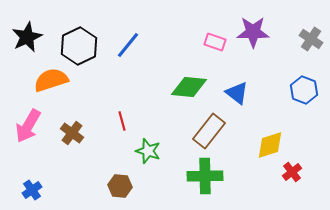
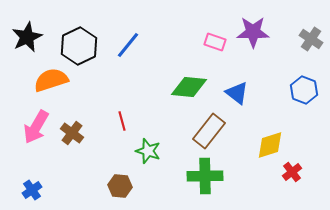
pink arrow: moved 8 px right, 1 px down
